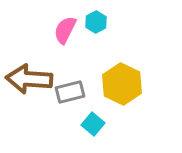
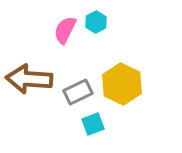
gray rectangle: moved 8 px right; rotated 12 degrees counterclockwise
cyan square: rotated 30 degrees clockwise
